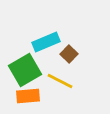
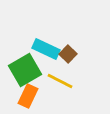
cyan rectangle: moved 7 px down; rotated 48 degrees clockwise
brown square: moved 1 px left
orange rectangle: rotated 60 degrees counterclockwise
